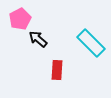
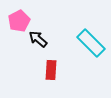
pink pentagon: moved 1 px left, 2 px down
red rectangle: moved 6 px left
